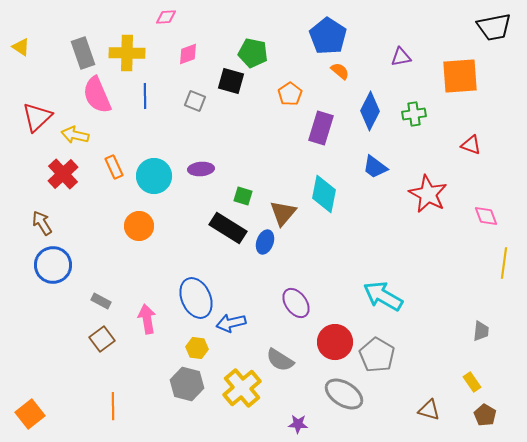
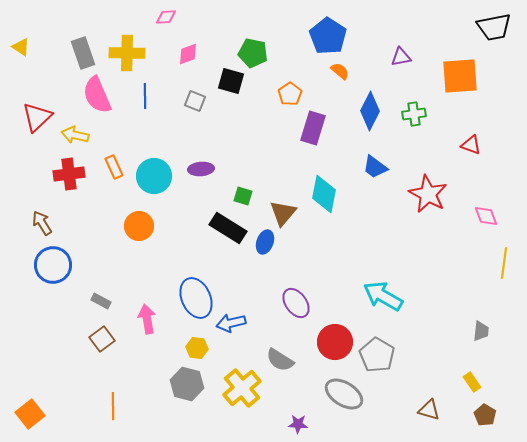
purple rectangle at (321, 128): moved 8 px left
red cross at (63, 174): moved 6 px right; rotated 36 degrees clockwise
